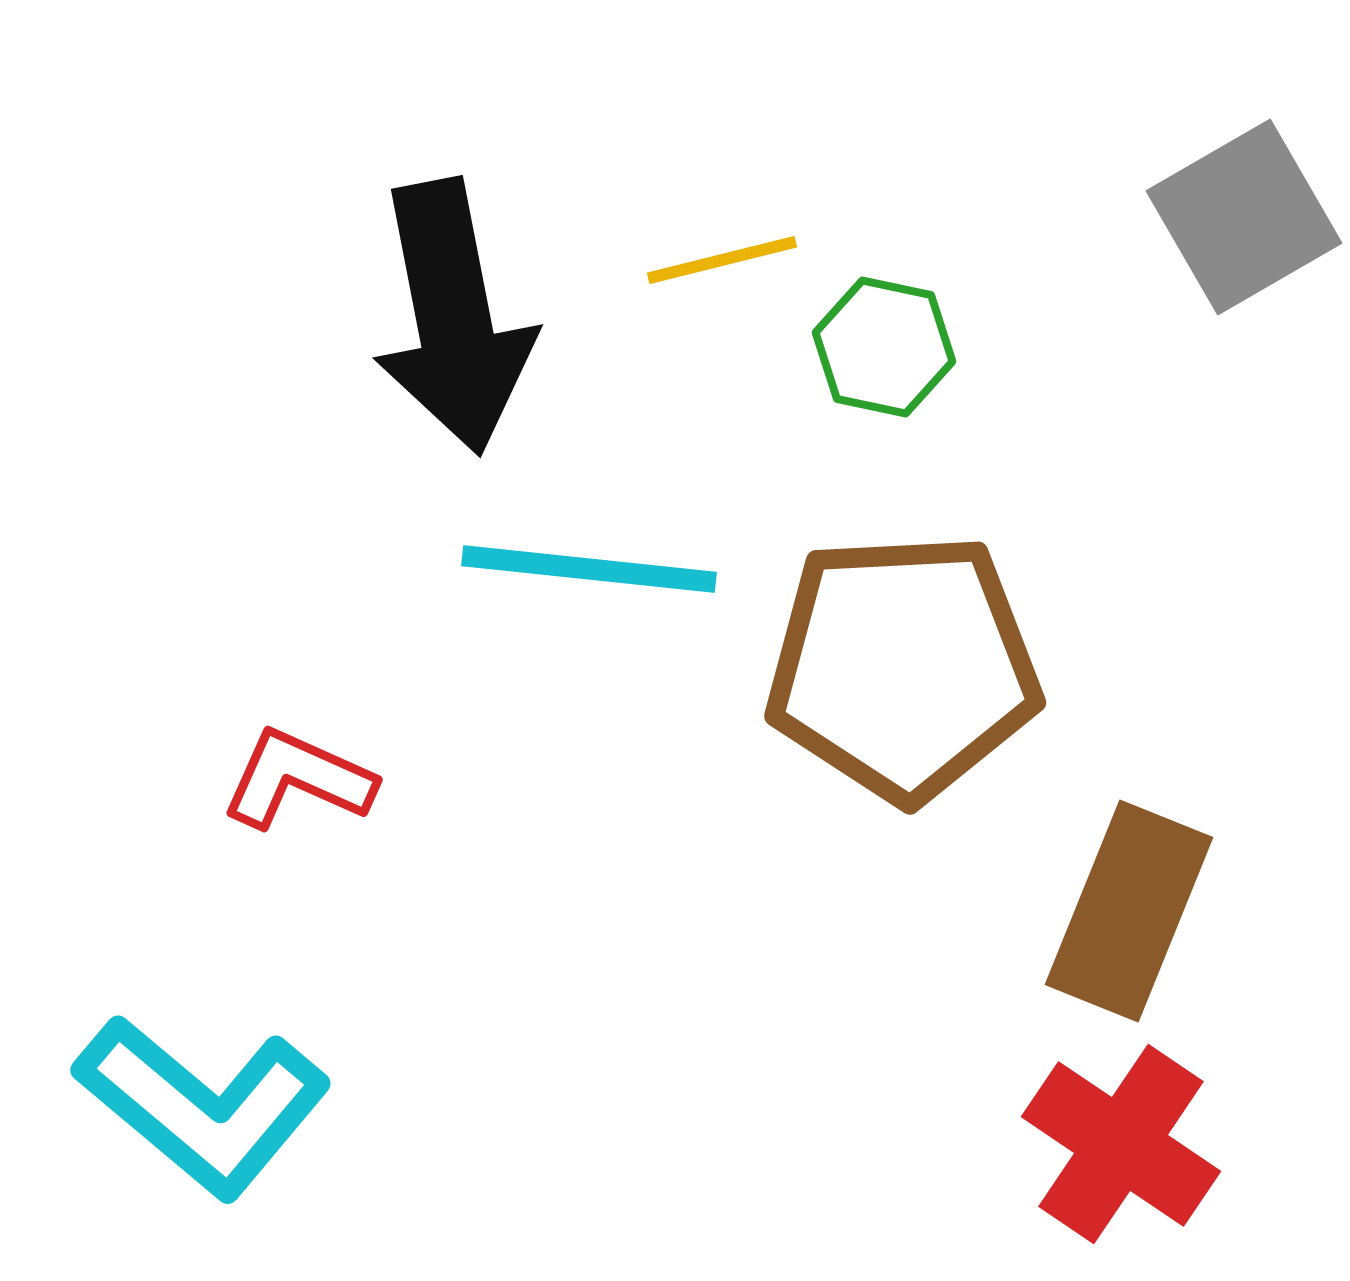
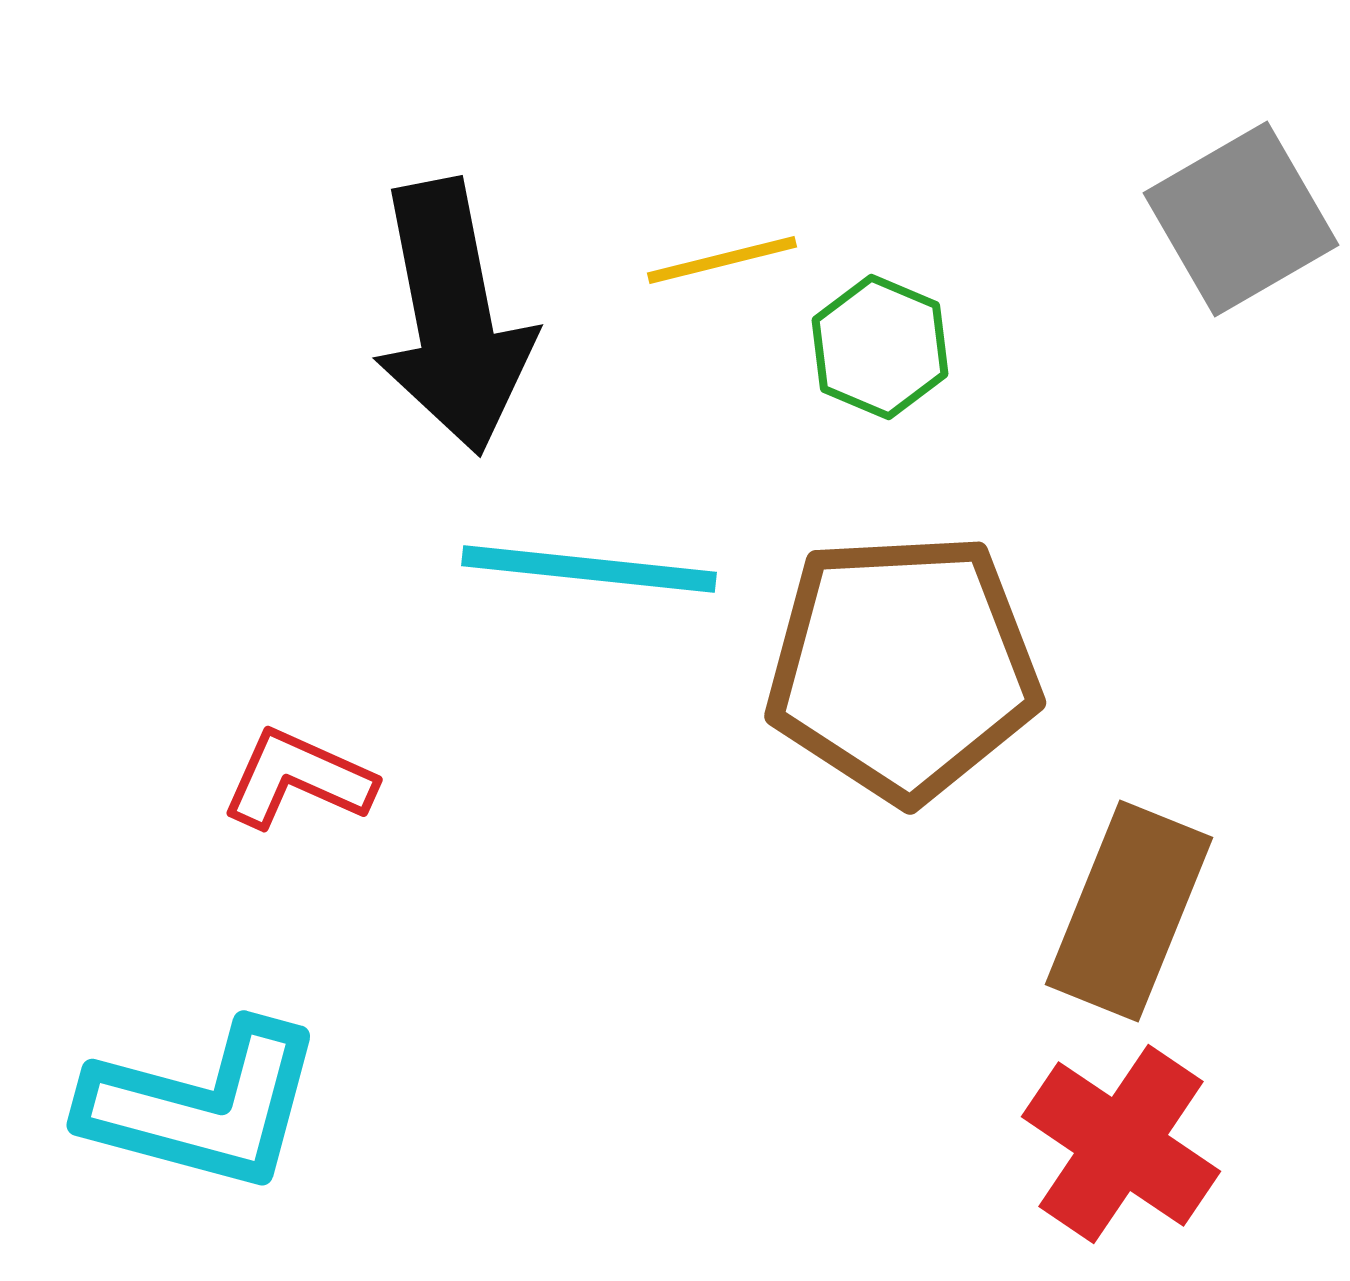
gray square: moved 3 px left, 2 px down
green hexagon: moved 4 px left; rotated 11 degrees clockwise
cyan L-shape: rotated 25 degrees counterclockwise
